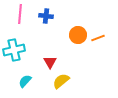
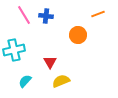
pink line: moved 4 px right, 1 px down; rotated 36 degrees counterclockwise
orange line: moved 24 px up
yellow semicircle: rotated 18 degrees clockwise
